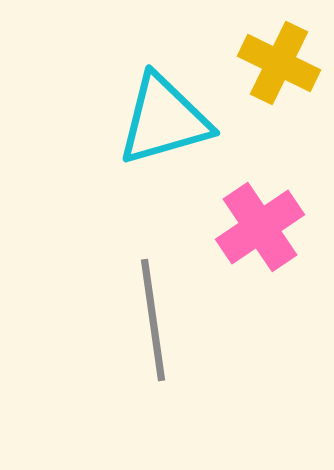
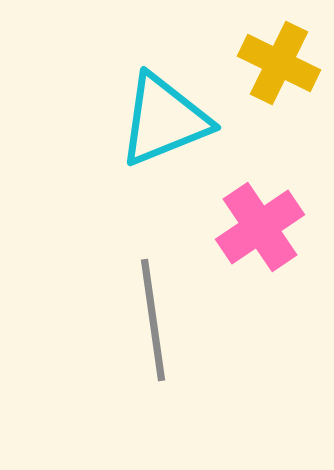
cyan triangle: rotated 6 degrees counterclockwise
